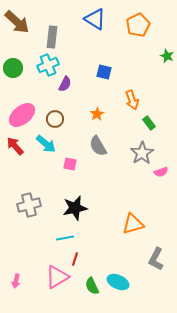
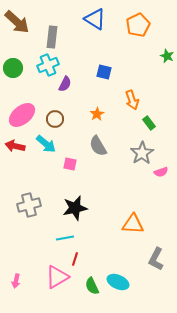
red arrow: rotated 36 degrees counterclockwise
orange triangle: rotated 20 degrees clockwise
